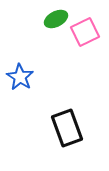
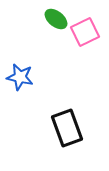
green ellipse: rotated 65 degrees clockwise
blue star: rotated 20 degrees counterclockwise
